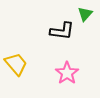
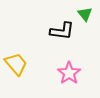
green triangle: rotated 21 degrees counterclockwise
pink star: moved 2 px right
